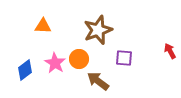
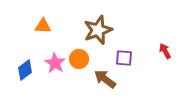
red arrow: moved 5 px left
brown arrow: moved 7 px right, 2 px up
